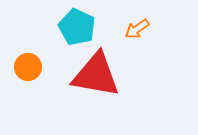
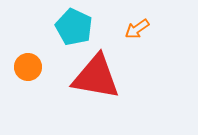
cyan pentagon: moved 3 px left
red triangle: moved 2 px down
